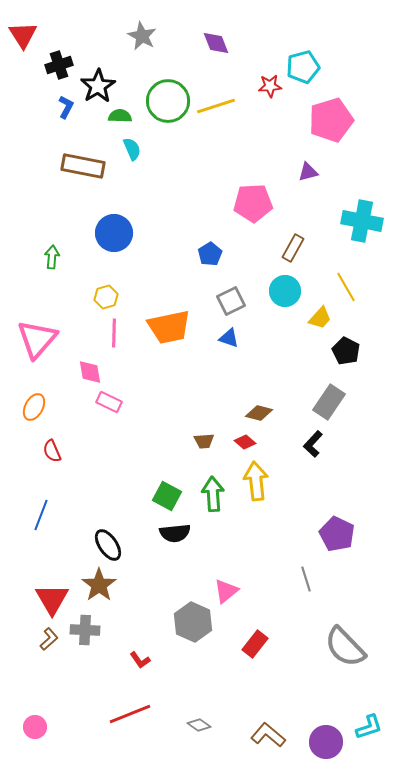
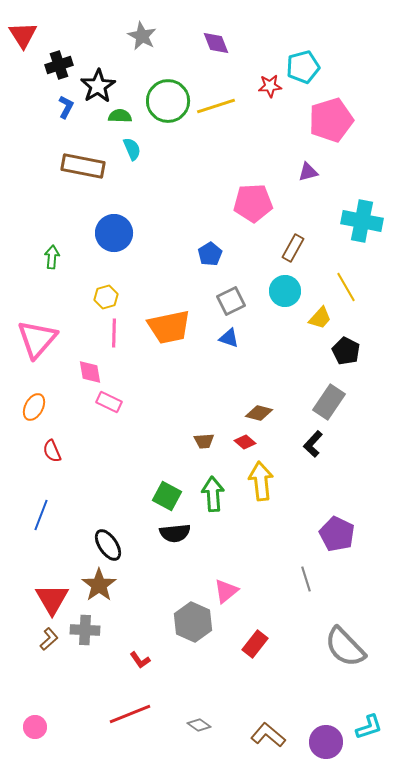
yellow arrow at (256, 481): moved 5 px right
